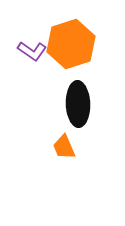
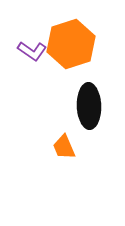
black ellipse: moved 11 px right, 2 px down
